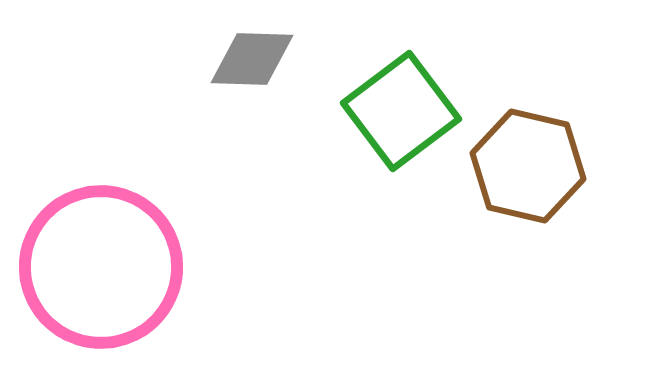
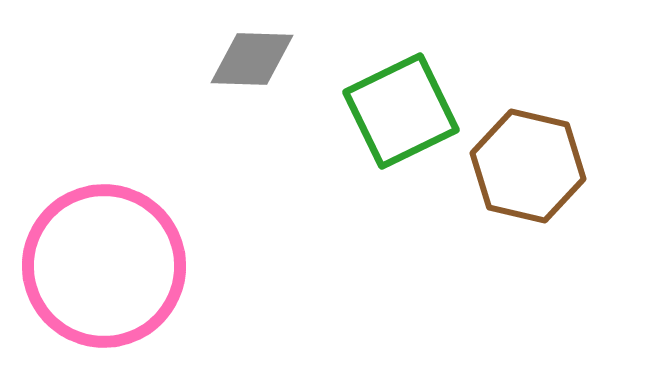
green square: rotated 11 degrees clockwise
pink circle: moved 3 px right, 1 px up
